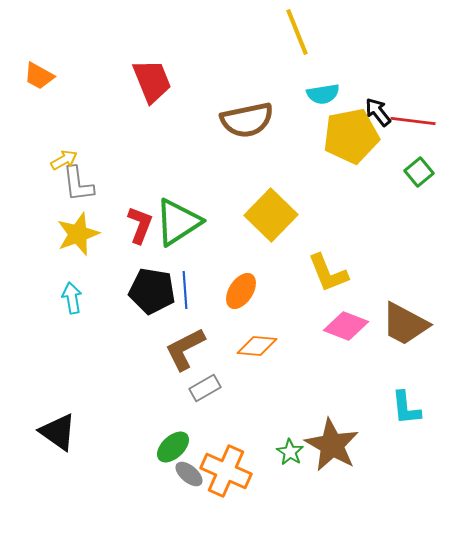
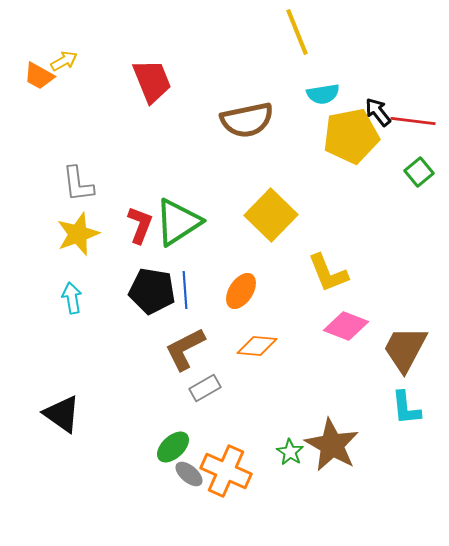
yellow arrow: moved 99 px up
brown trapezoid: moved 25 px down; rotated 90 degrees clockwise
black triangle: moved 4 px right, 18 px up
